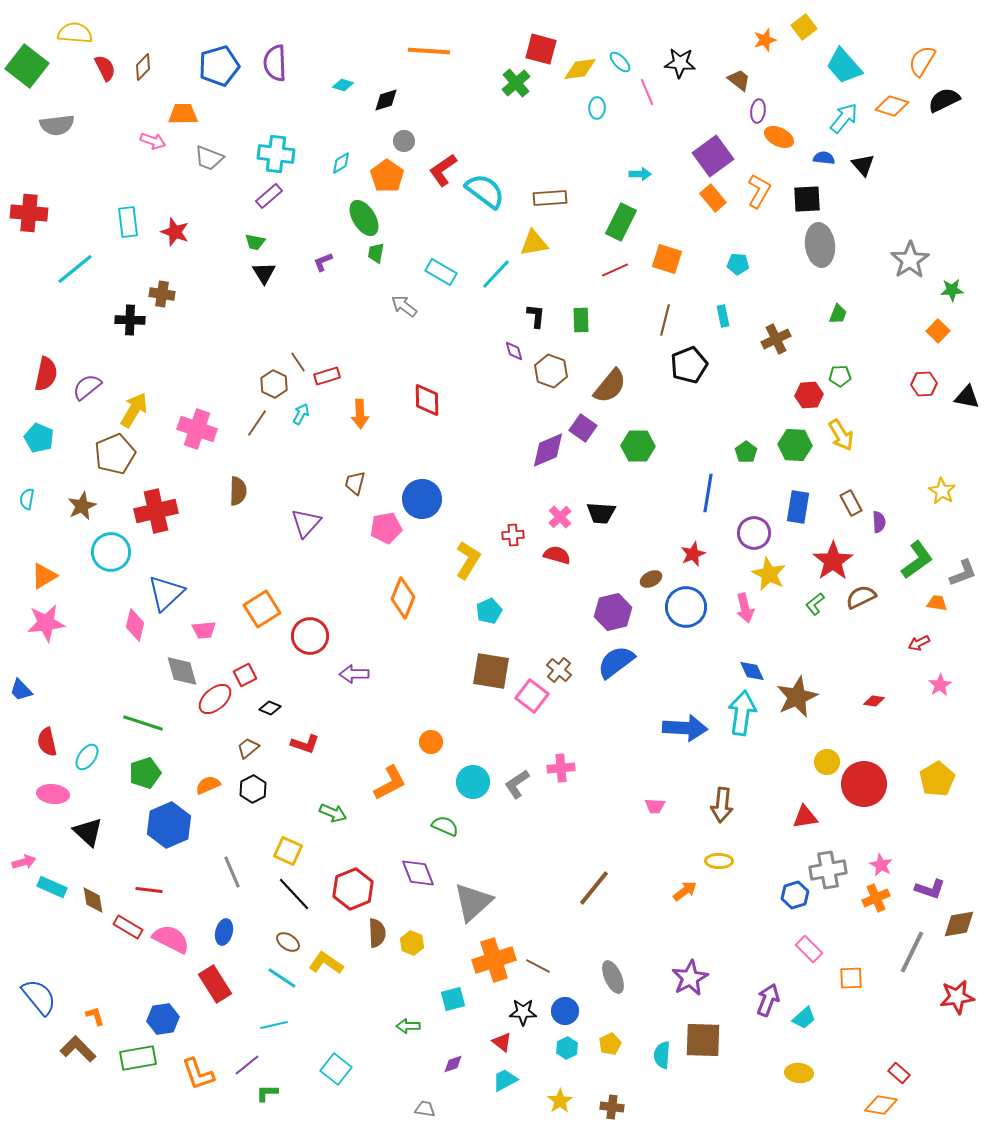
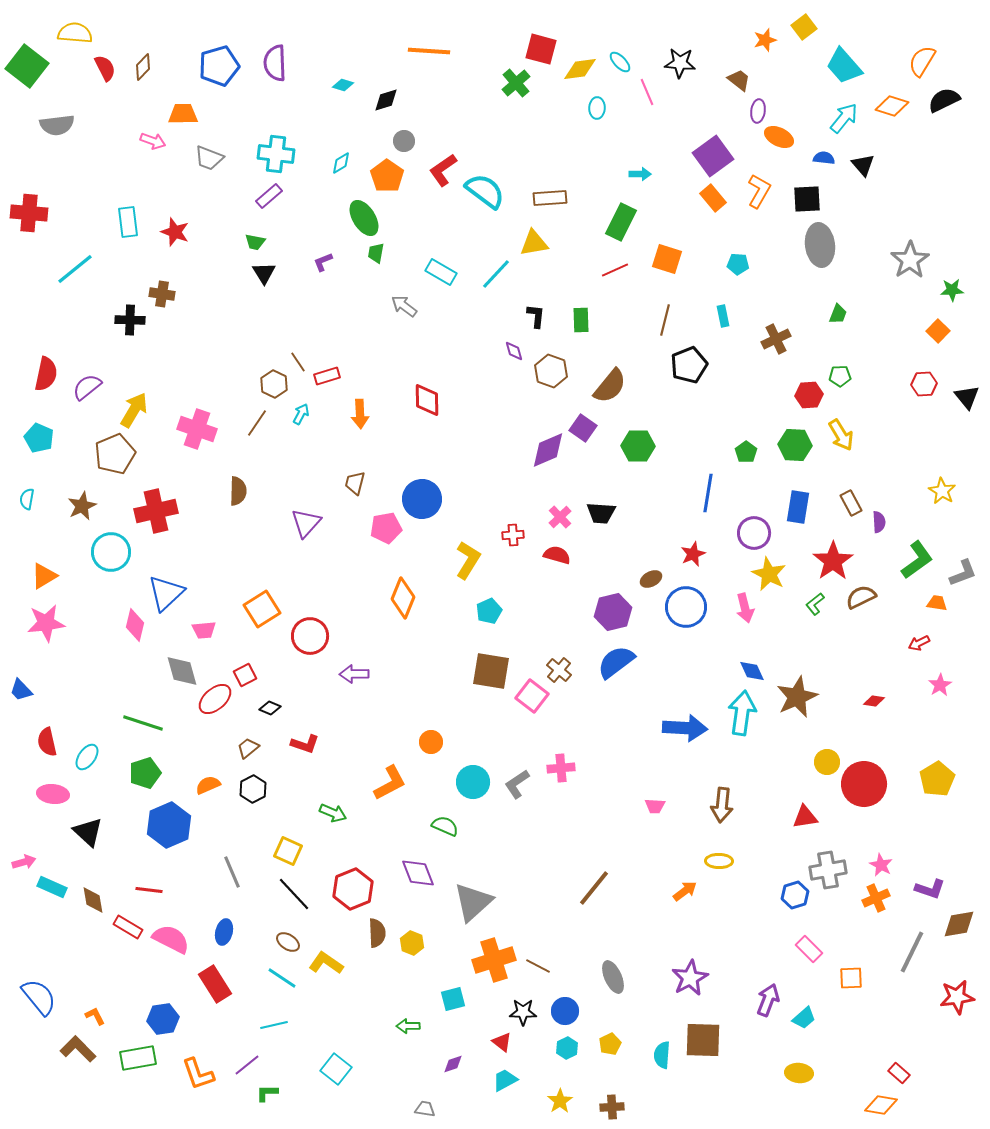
black triangle at (967, 397): rotated 40 degrees clockwise
orange L-shape at (95, 1016): rotated 10 degrees counterclockwise
brown cross at (612, 1107): rotated 10 degrees counterclockwise
